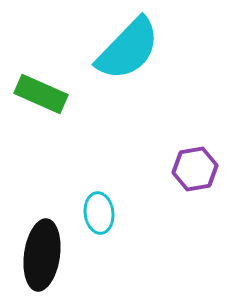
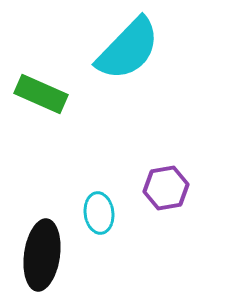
purple hexagon: moved 29 px left, 19 px down
